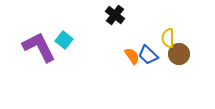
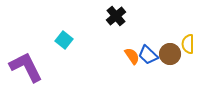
black cross: moved 1 px right, 1 px down; rotated 12 degrees clockwise
yellow semicircle: moved 20 px right, 6 px down
purple L-shape: moved 13 px left, 20 px down
brown circle: moved 9 px left
